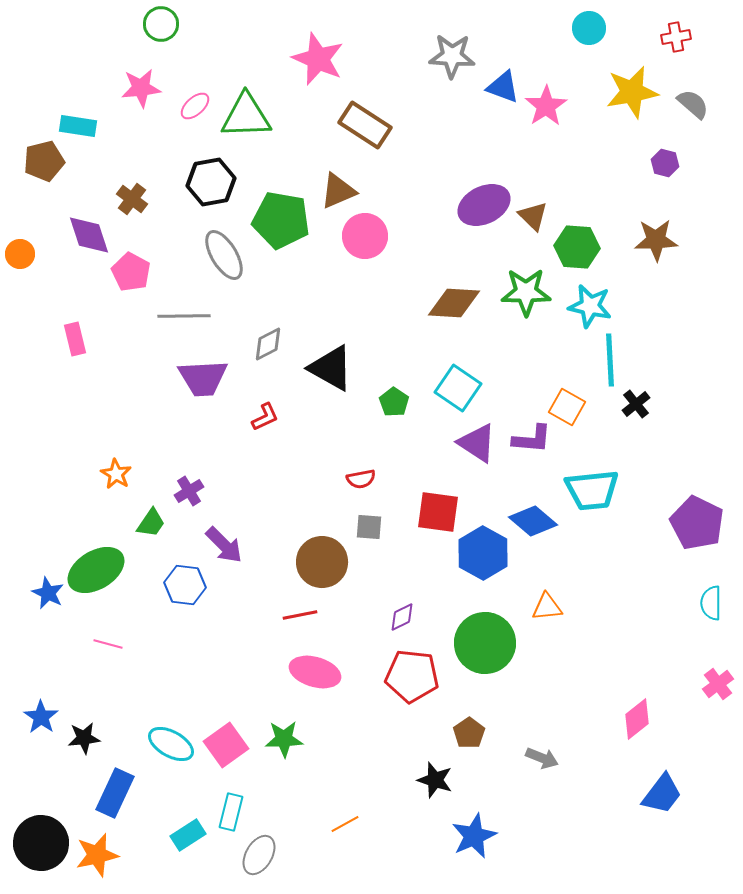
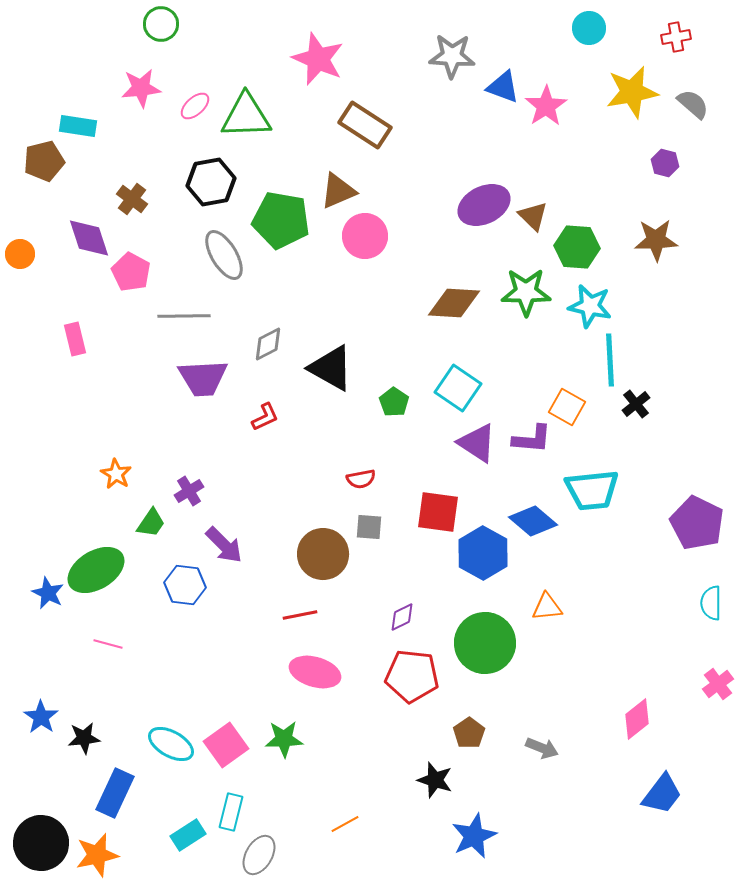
purple diamond at (89, 235): moved 3 px down
brown circle at (322, 562): moved 1 px right, 8 px up
gray arrow at (542, 758): moved 10 px up
